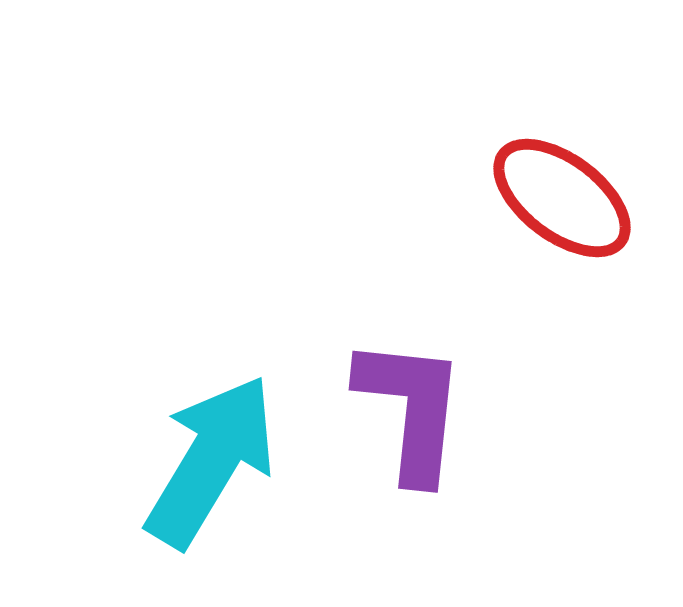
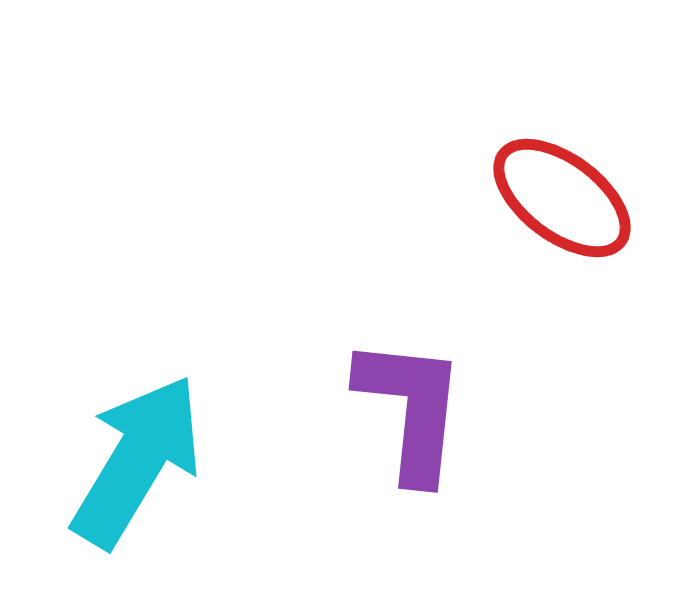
cyan arrow: moved 74 px left
